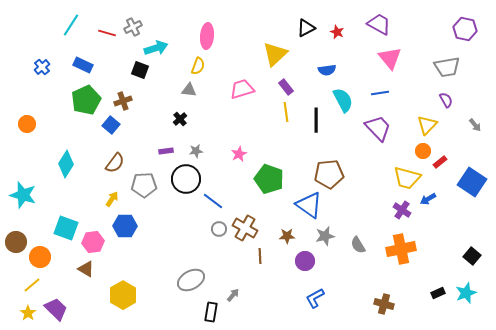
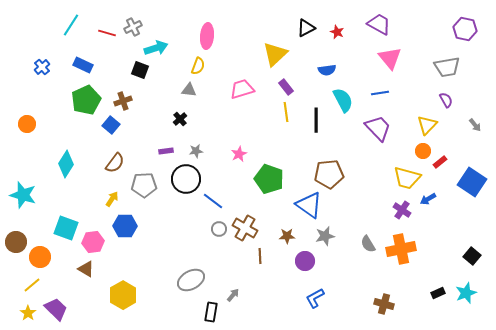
gray semicircle at (358, 245): moved 10 px right, 1 px up
